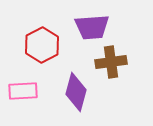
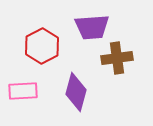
red hexagon: moved 1 px down
brown cross: moved 6 px right, 4 px up
